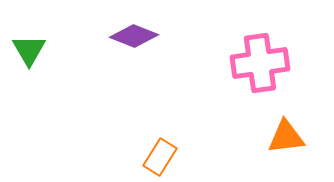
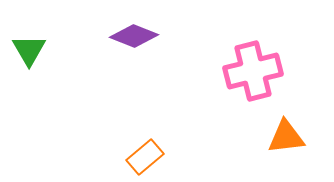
pink cross: moved 7 px left, 8 px down; rotated 6 degrees counterclockwise
orange rectangle: moved 15 px left; rotated 18 degrees clockwise
